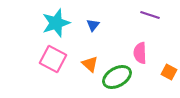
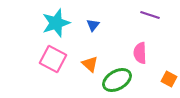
orange square: moved 7 px down
green ellipse: moved 3 px down
